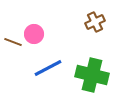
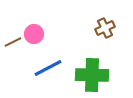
brown cross: moved 10 px right, 6 px down
brown line: rotated 48 degrees counterclockwise
green cross: rotated 12 degrees counterclockwise
